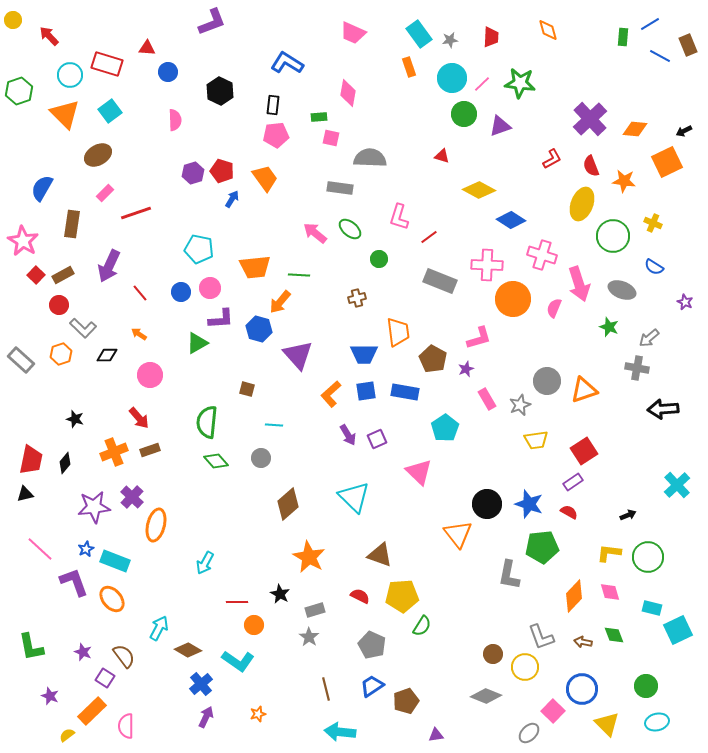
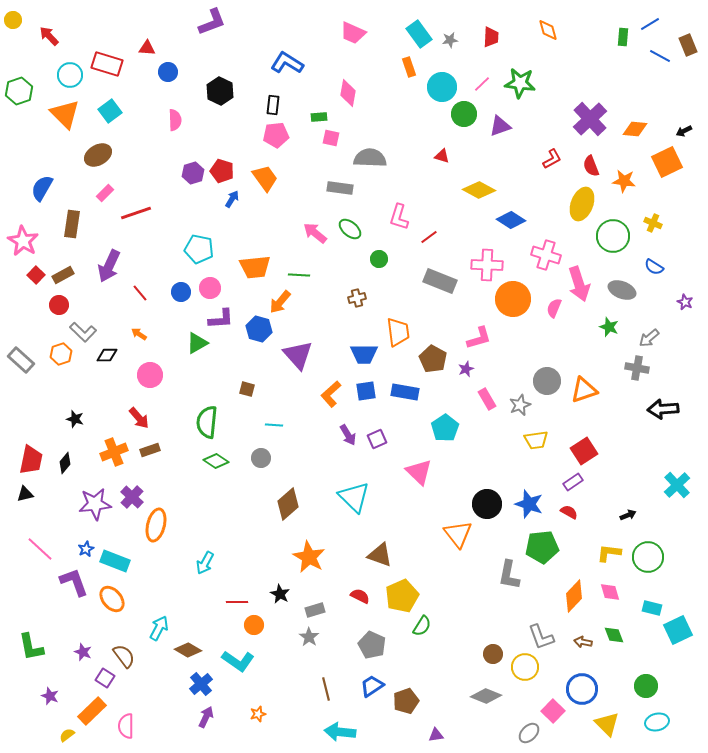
cyan circle at (452, 78): moved 10 px left, 9 px down
pink cross at (542, 255): moved 4 px right
gray L-shape at (83, 328): moved 4 px down
green diamond at (216, 461): rotated 15 degrees counterclockwise
purple star at (94, 507): moved 1 px right, 3 px up
yellow pentagon at (402, 596): rotated 20 degrees counterclockwise
